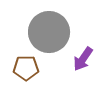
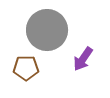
gray circle: moved 2 px left, 2 px up
